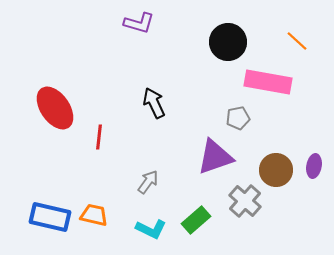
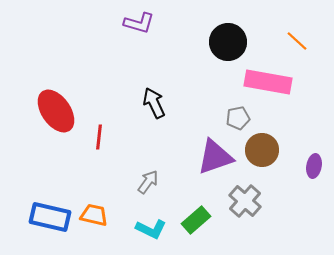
red ellipse: moved 1 px right, 3 px down
brown circle: moved 14 px left, 20 px up
